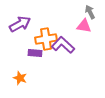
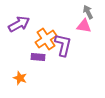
gray arrow: moved 2 px left
purple arrow: moved 1 px left
orange cross: rotated 25 degrees counterclockwise
purple L-shape: rotated 60 degrees clockwise
purple rectangle: moved 3 px right, 4 px down
